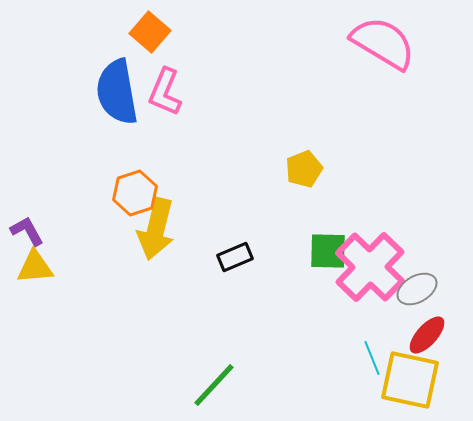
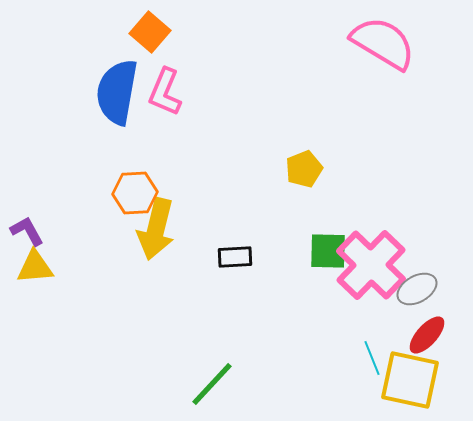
blue semicircle: rotated 20 degrees clockwise
orange hexagon: rotated 15 degrees clockwise
black rectangle: rotated 20 degrees clockwise
pink cross: moved 1 px right, 2 px up
green line: moved 2 px left, 1 px up
